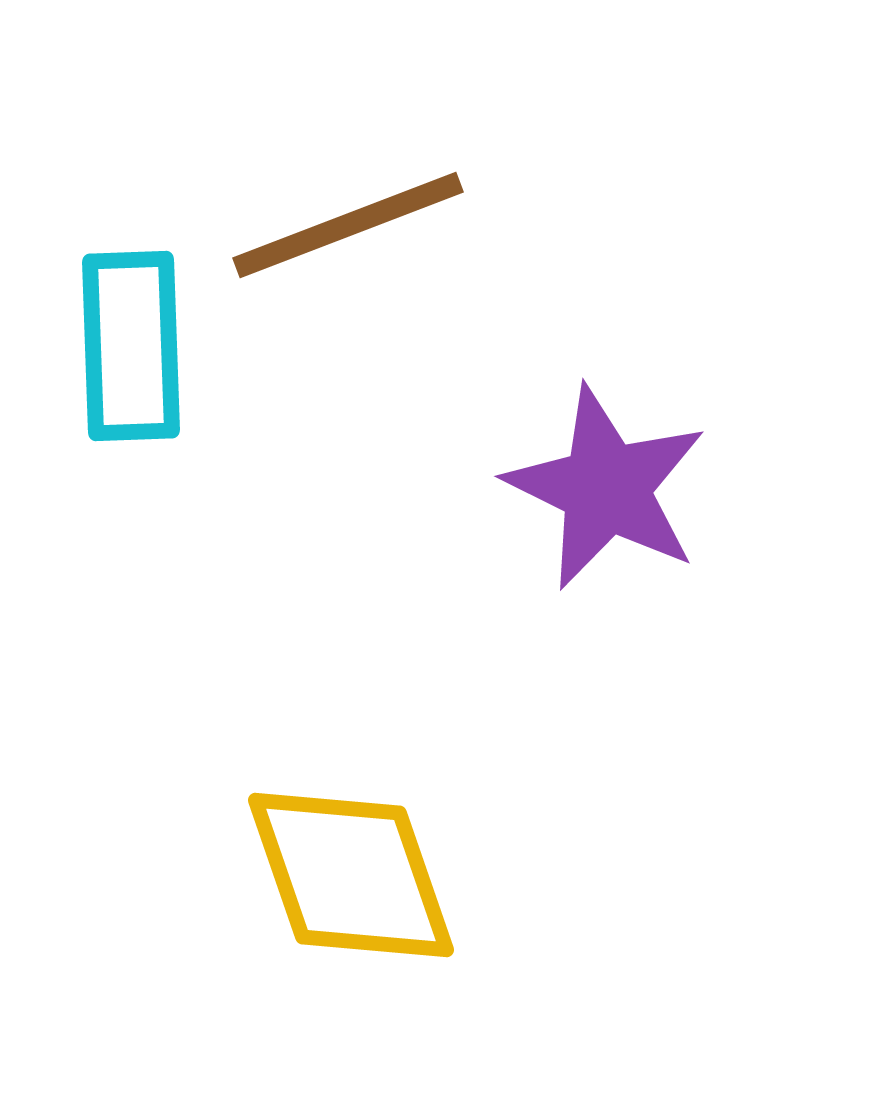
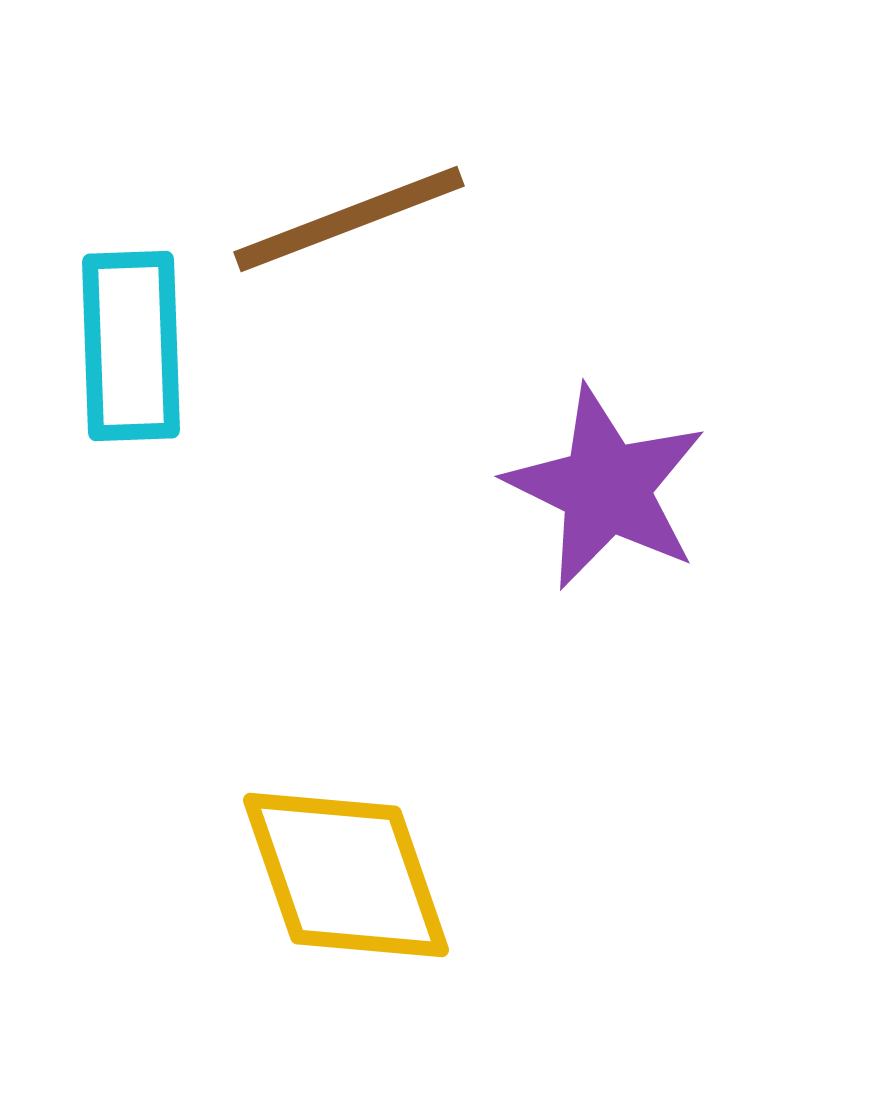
brown line: moved 1 px right, 6 px up
yellow diamond: moved 5 px left
